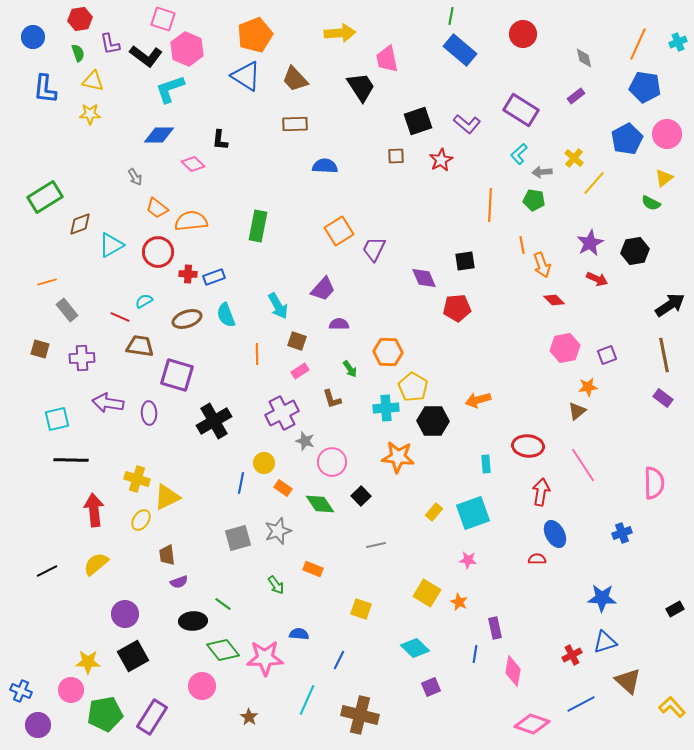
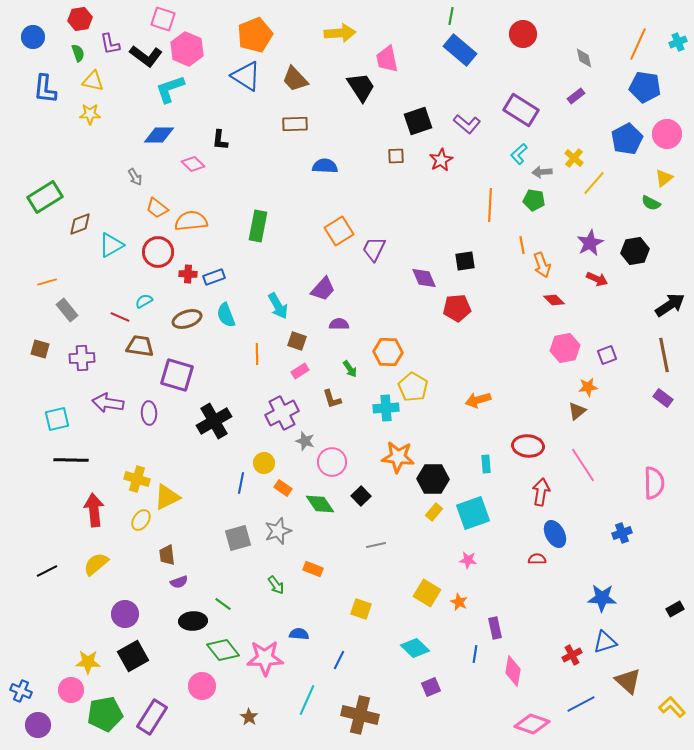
black hexagon at (433, 421): moved 58 px down
